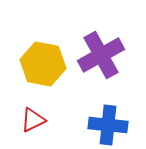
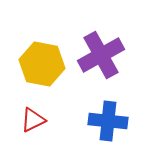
yellow hexagon: moved 1 px left
blue cross: moved 4 px up
